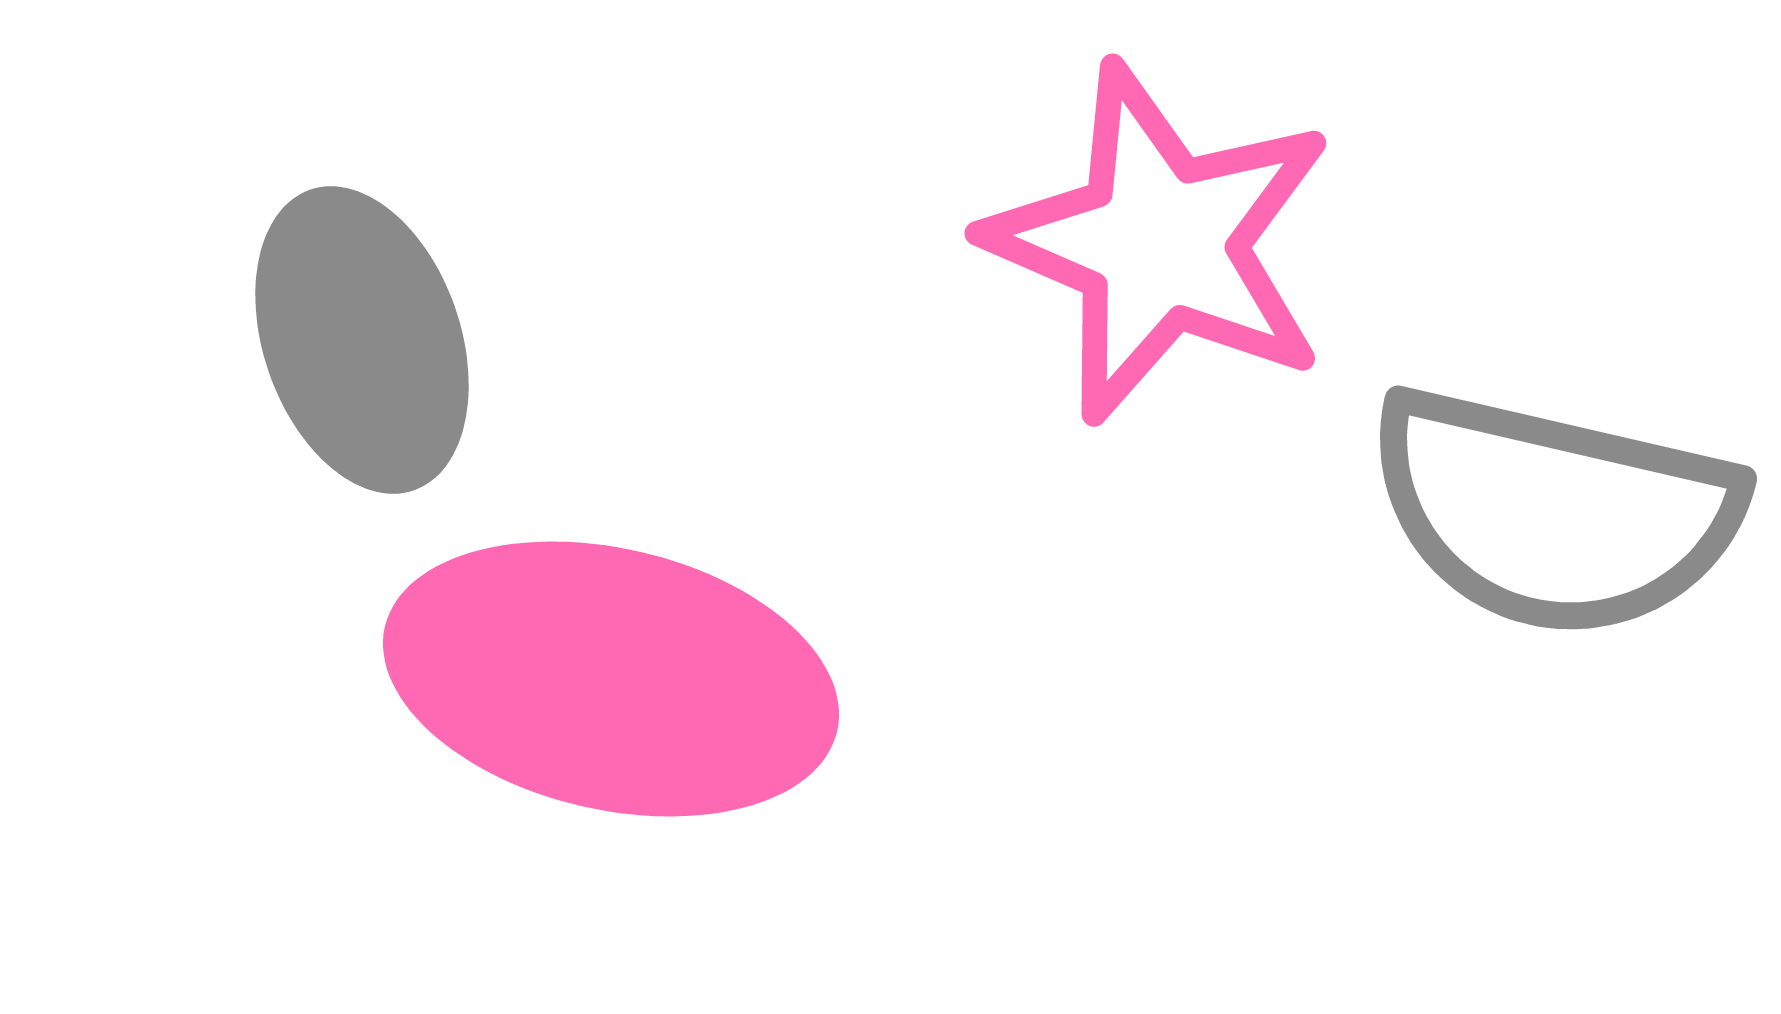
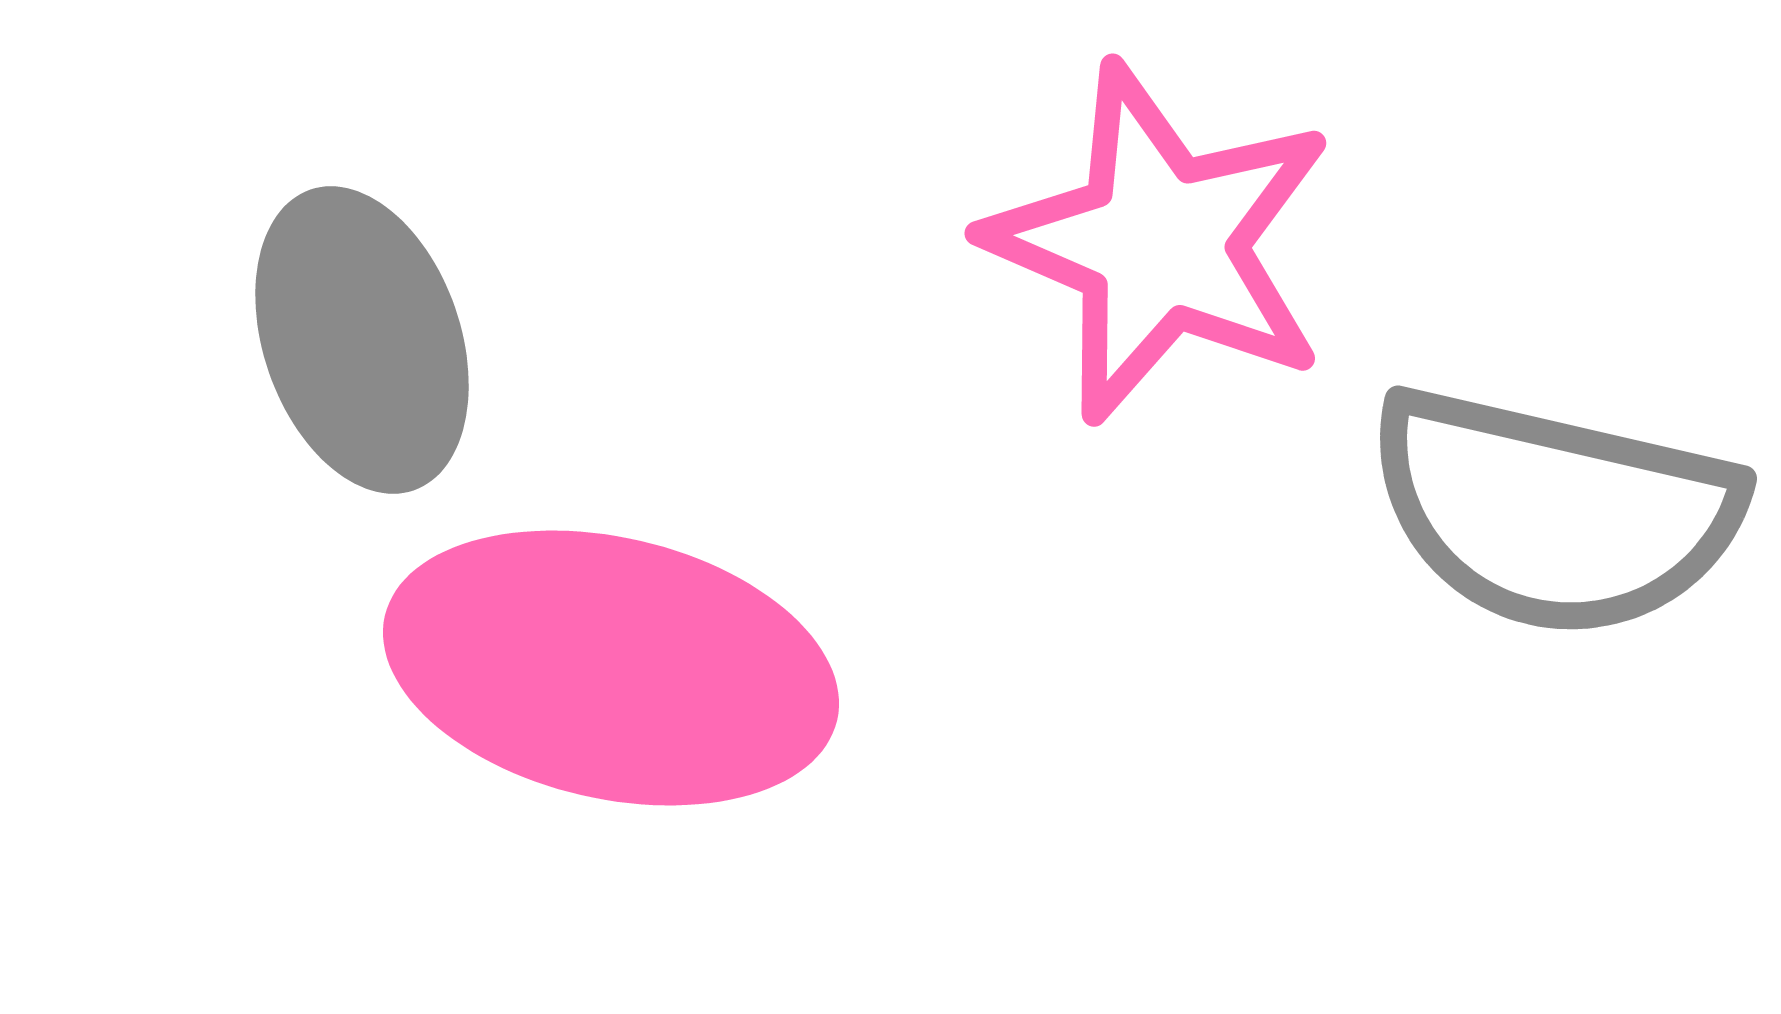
pink ellipse: moved 11 px up
